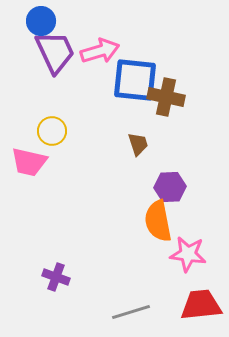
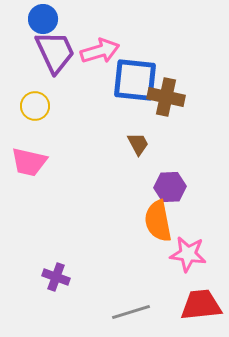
blue circle: moved 2 px right, 2 px up
yellow circle: moved 17 px left, 25 px up
brown trapezoid: rotated 10 degrees counterclockwise
